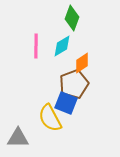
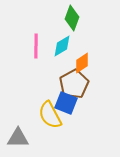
brown pentagon: rotated 8 degrees counterclockwise
yellow semicircle: moved 3 px up
